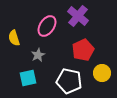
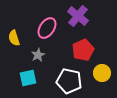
pink ellipse: moved 2 px down
